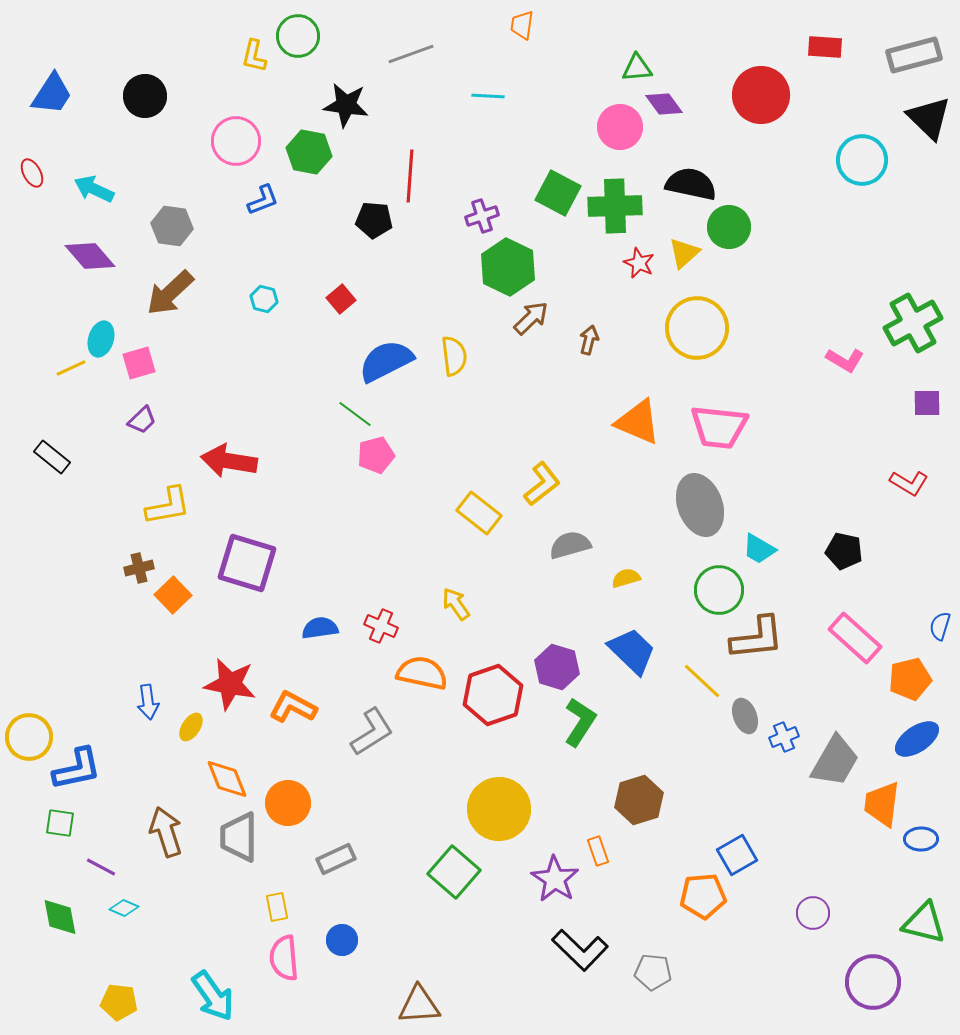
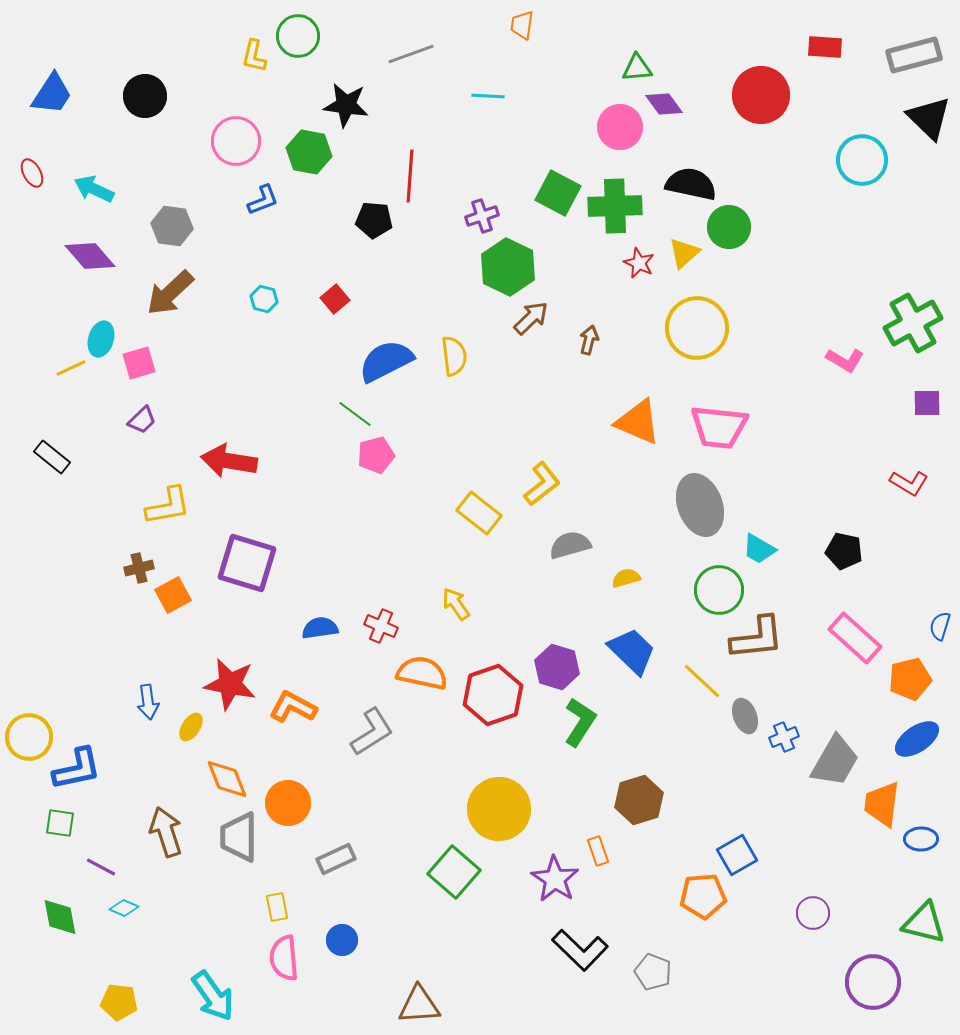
red square at (341, 299): moved 6 px left
orange square at (173, 595): rotated 15 degrees clockwise
gray pentagon at (653, 972): rotated 15 degrees clockwise
